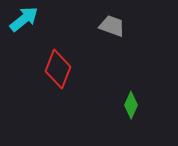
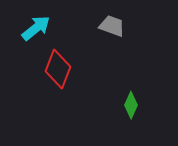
cyan arrow: moved 12 px right, 9 px down
